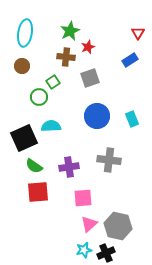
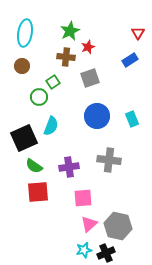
cyan semicircle: rotated 114 degrees clockwise
